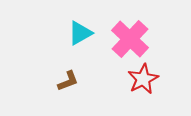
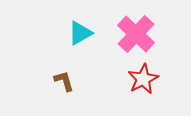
pink cross: moved 6 px right, 5 px up
brown L-shape: moved 4 px left; rotated 85 degrees counterclockwise
